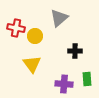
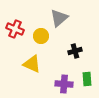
red cross: moved 1 px left, 1 px down; rotated 12 degrees clockwise
yellow circle: moved 6 px right
black cross: rotated 16 degrees counterclockwise
yellow triangle: rotated 30 degrees counterclockwise
